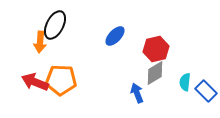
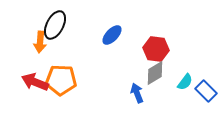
blue ellipse: moved 3 px left, 1 px up
red hexagon: rotated 20 degrees clockwise
cyan semicircle: rotated 150 degrees counterclockwise
